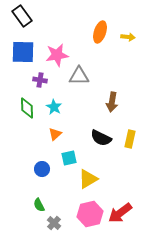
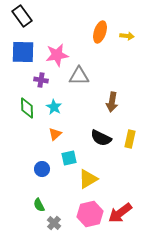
yellow arrow: moved 1 px left, 1 px up
purple cross: moved 1 px right
